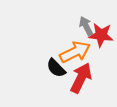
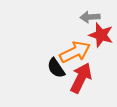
gray arrow: moved 4 px right, 9 px up; rotated 66 degrees counterclockwise
red star: rotated 10 degrees clockwise
black semicircle: rotated 10 degrees clockwise
